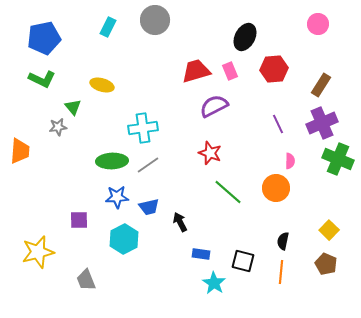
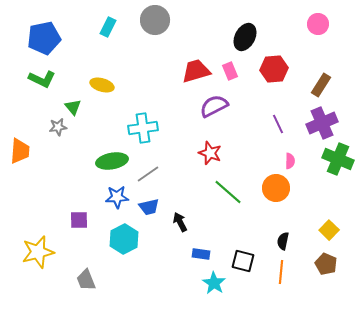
green ellipse: rotated 8 degrees counterclockwise
gray line: moved 9 px down
